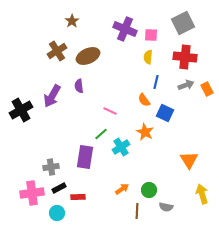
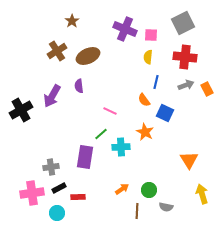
cyan cross: rotated 30 degrees clockwise
